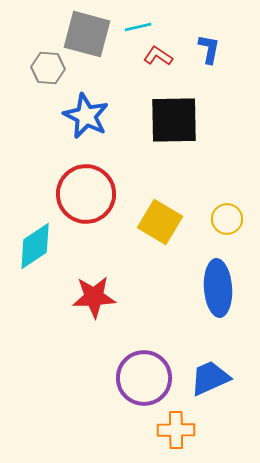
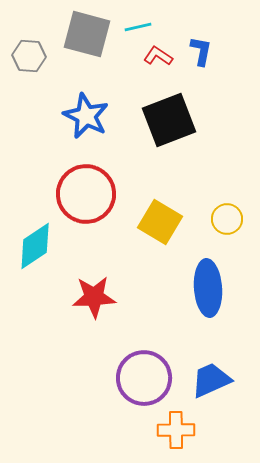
blue L-shape: moved 8 px left, 2 px down
gray hexagon: moved 19 px left, 12 px up
black square: moved 5 px left; rotated 20 degrees counterclockwise
blue ellipse: moved 10 px left
blue trapezoid: moved 1 px right, 2 px down
